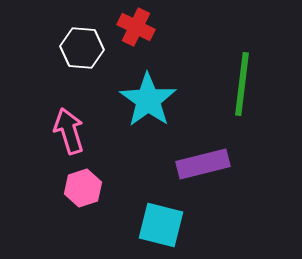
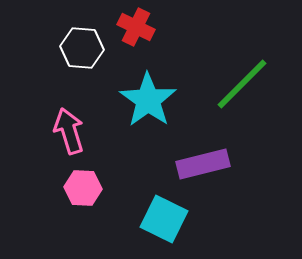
green line: rotated 38 degrees clockwise
pink hexagon: rotated 21 degrees clockwise
cyan square: moved 3 px right, 6 px up; rotated 12 degrees clockwise
